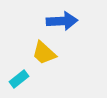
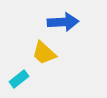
blue arrow: moved 1 px right, 1 px down
